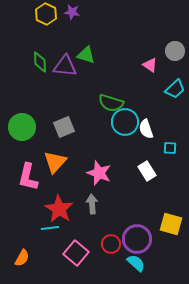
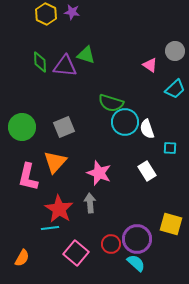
white semicircle: moved 1 px right
gray arrow: moved 2 px left, 1 px up
